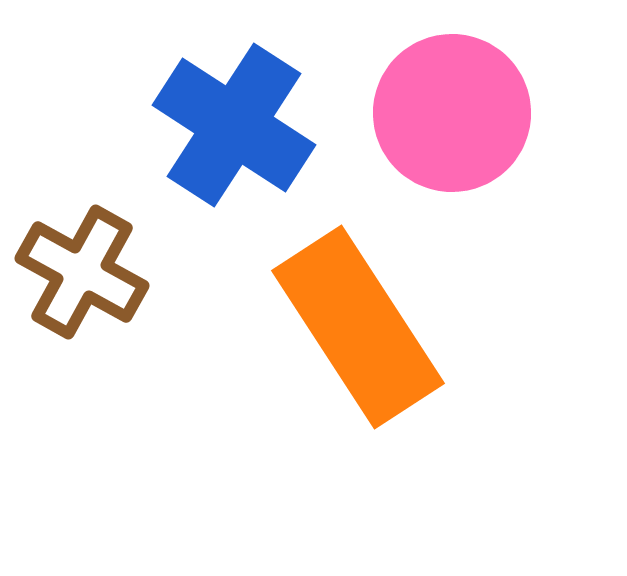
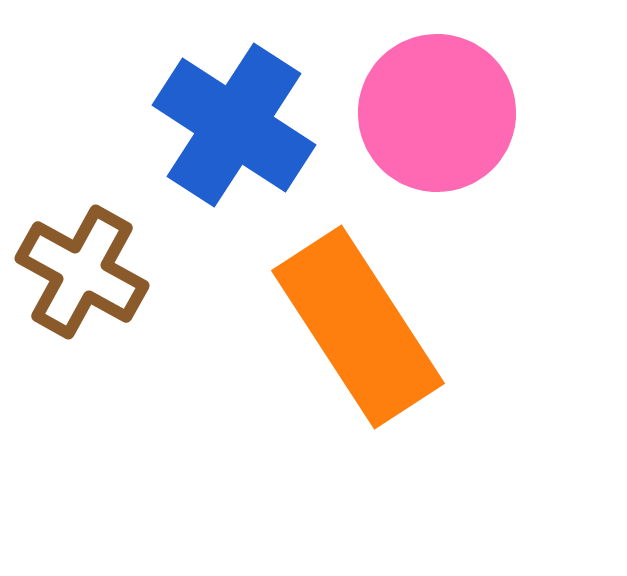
pink circle: moved 15 px left
